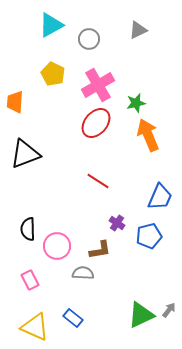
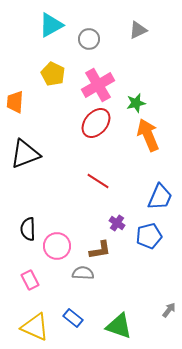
green triangle: moved 22 px left, 11 px down; rotated 44 degrees clockwise
